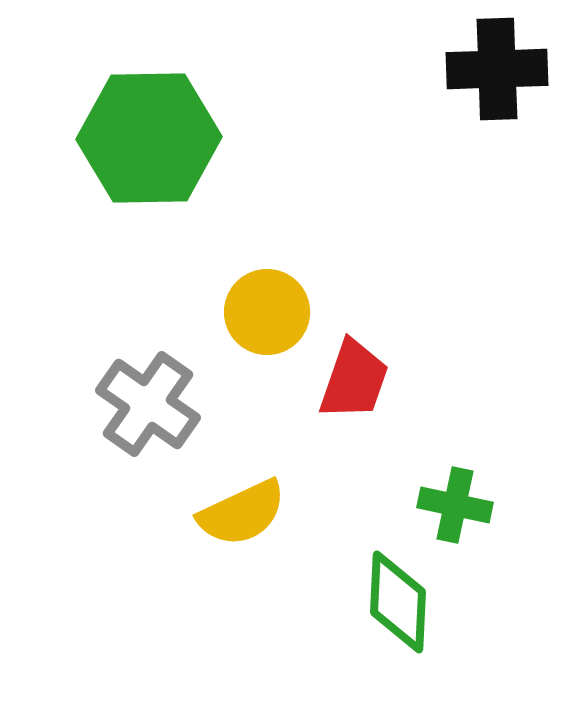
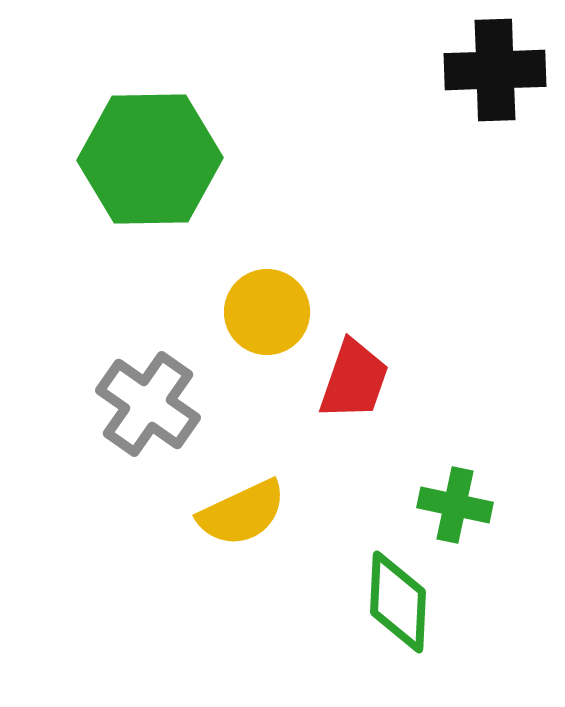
black cross: moved 2 px left, 1 px down
green hexagon: moved 1 px right, 21 px down
